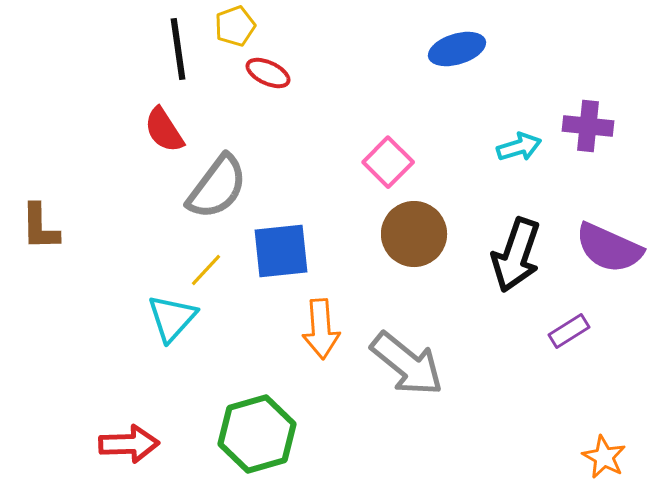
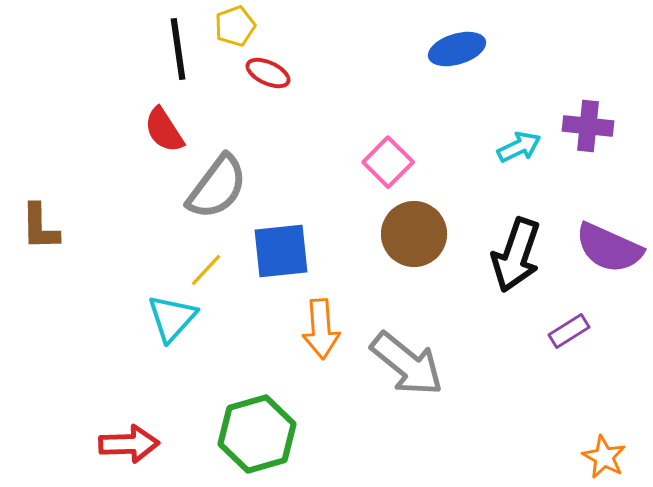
cyan arrow: rotated 9 degrees counterclockwise
